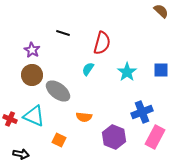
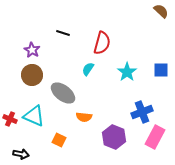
gray ellipse: moved 5 px right, 2 px down
